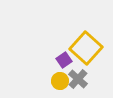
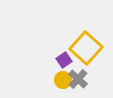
yellow circle: moved 3 px right, 1 px up
